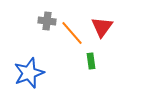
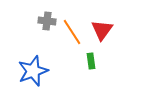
red triangle: moved 3 px down
orange line: moved 1 px up; rotated 8 degrees clockwise
blue star: moved 4 px right, 2 px up
